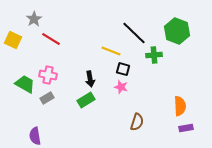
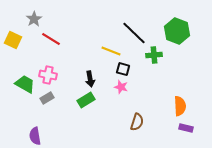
purple rectangle: rotated 24 degrees clockwise
